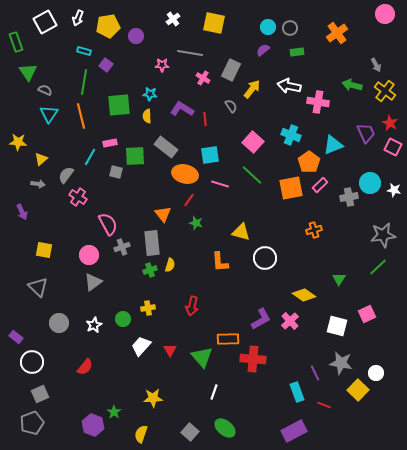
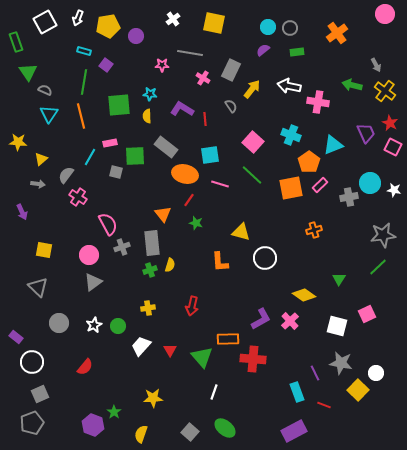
green circle at (123, 319): moved 5 px left, 7 px down
